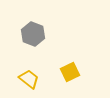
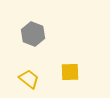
yellow square: rotated 24 degrees clockwise
